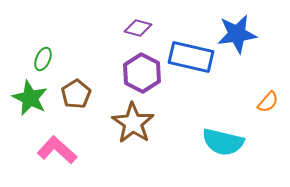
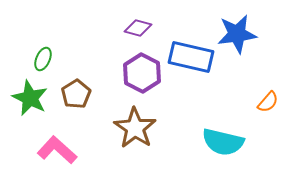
brown star: moved 2 px right, 5 px down
